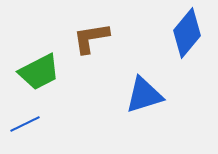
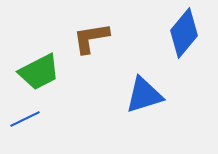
blue diamond: moved 3 px left
blue line: moved 5 px up
